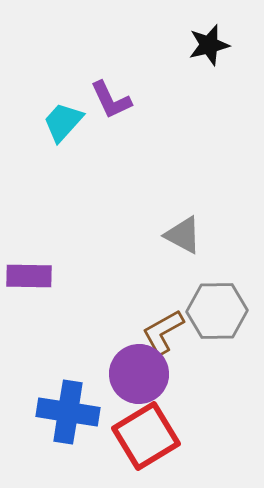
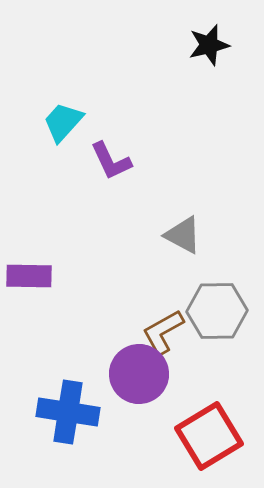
purple L-shape: moved 61 px down
red square: moved 63 px right
